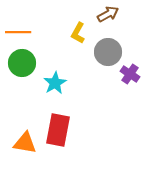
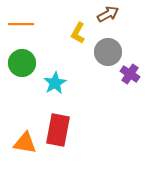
orange line: moved 3 px right, 8 px up
